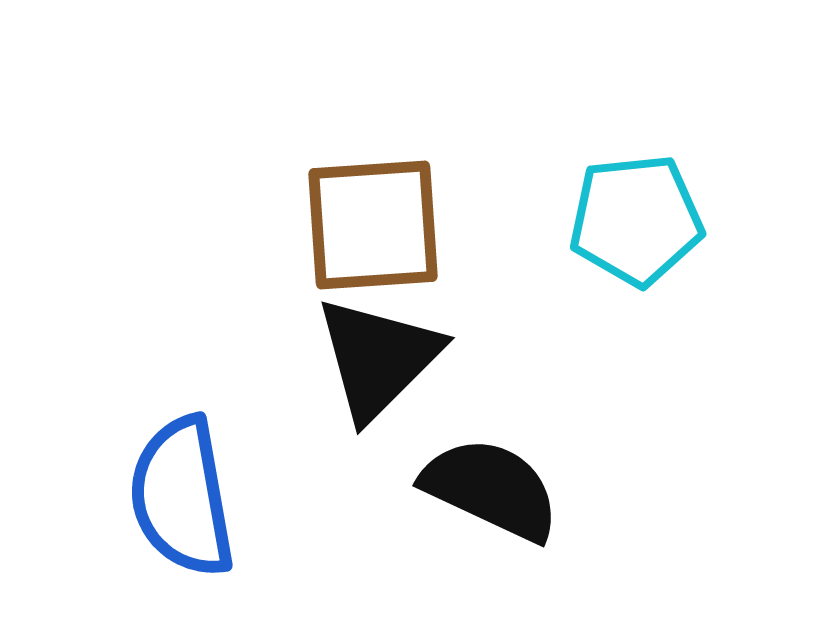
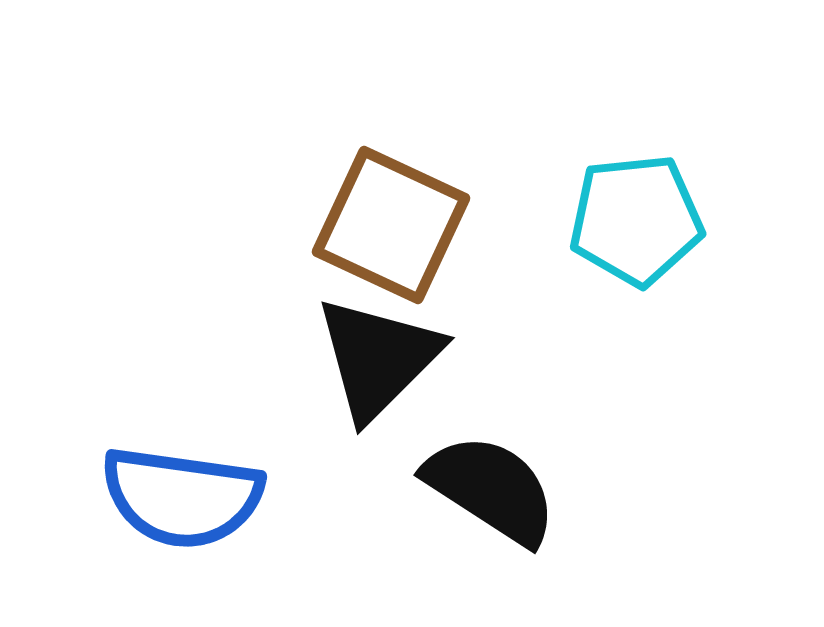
brown square: moved 18 px right; rotated 29 degrees clockwise
black semicircle: rotated 8 degrees clockwise
blue semicircle: rotated 72 degrees counterclockwise
